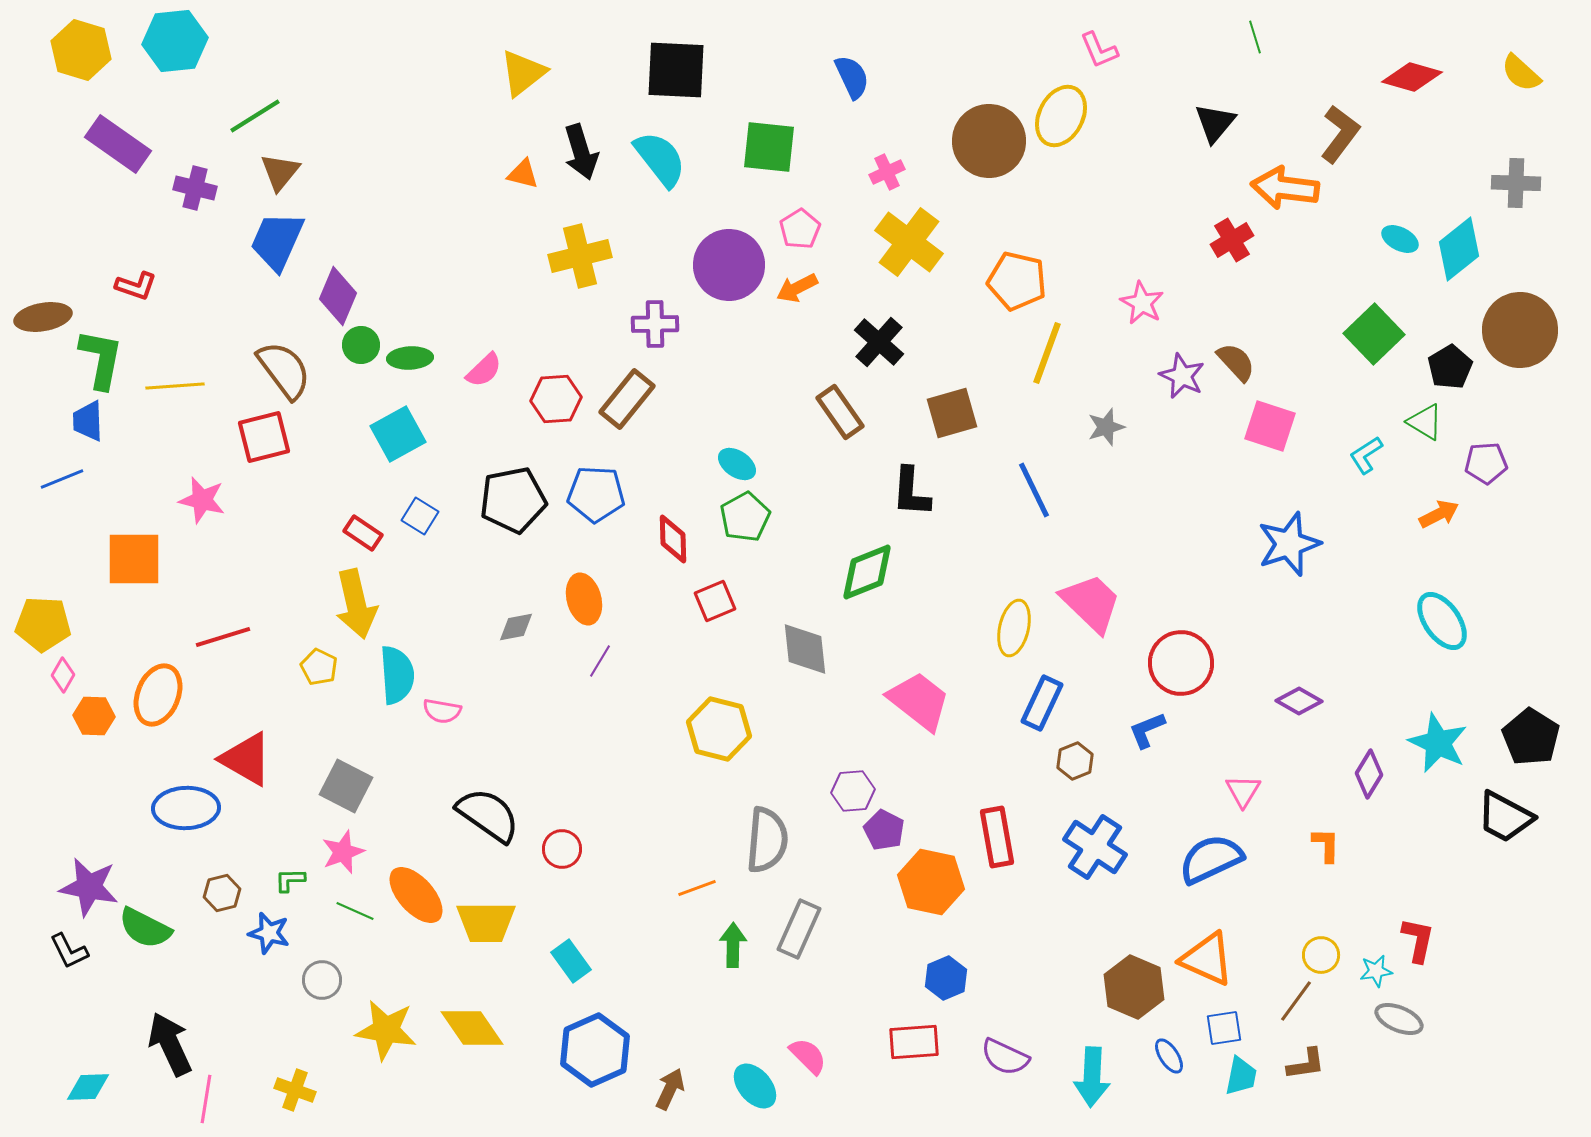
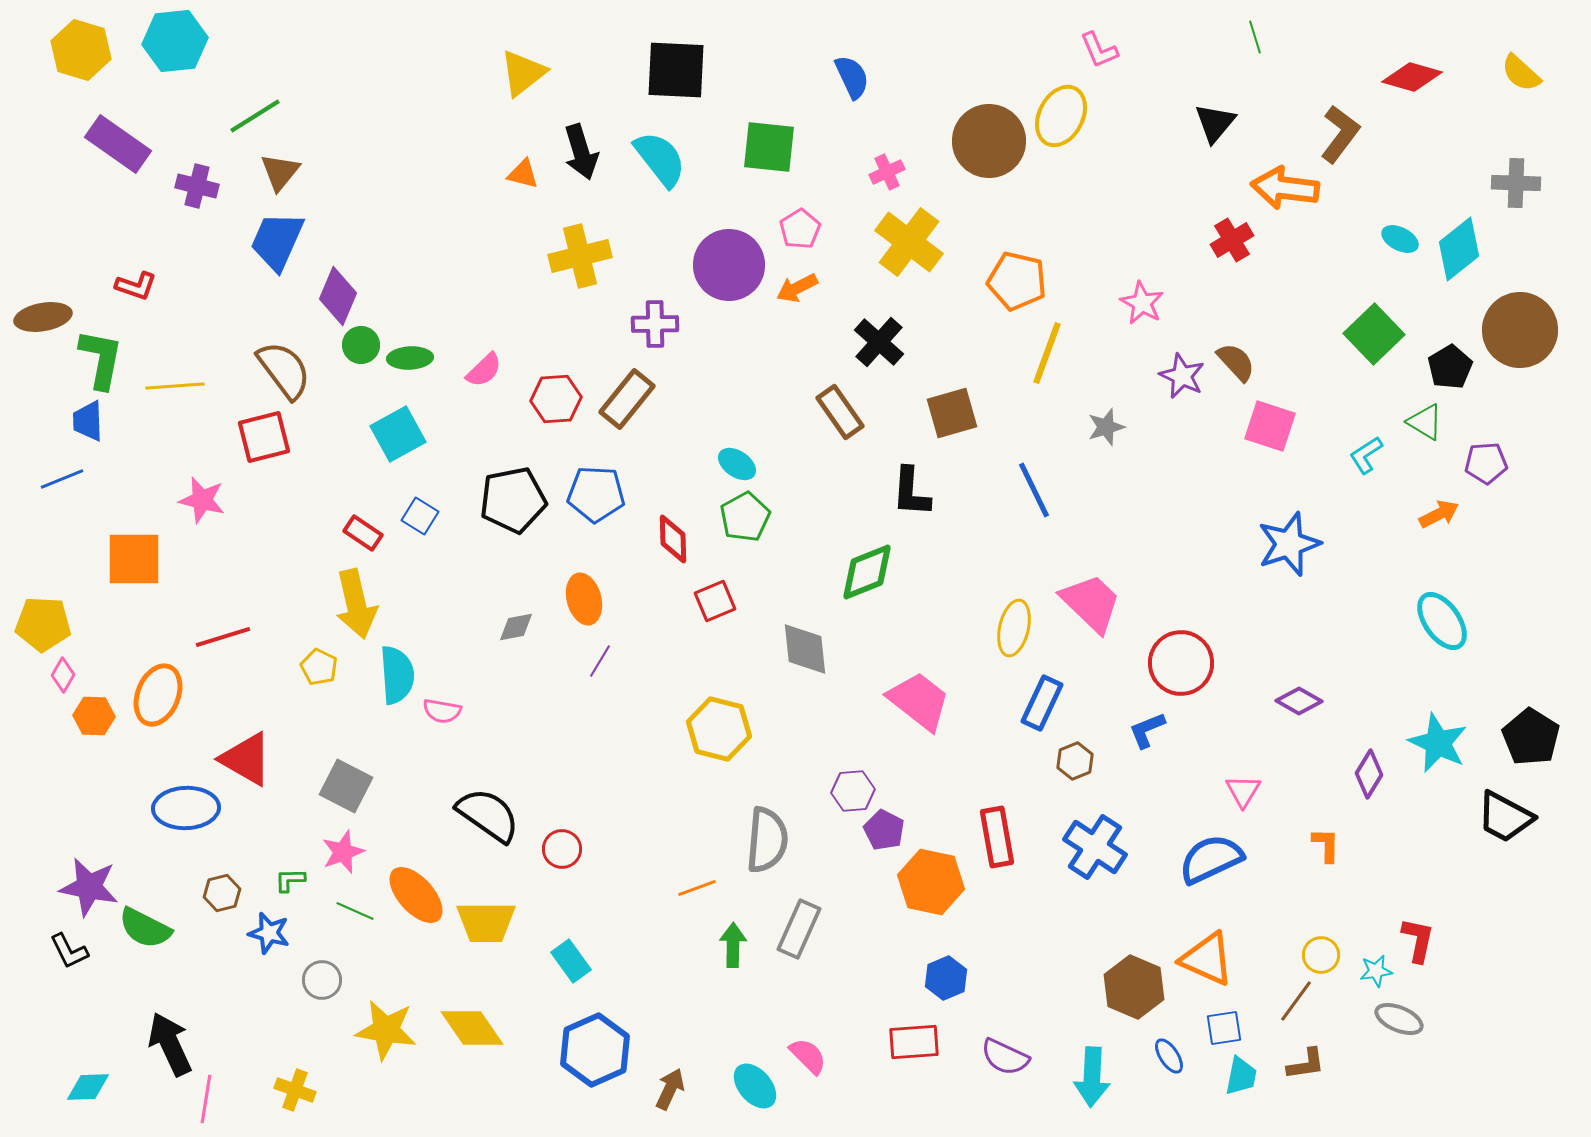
purple cross at (195, 188): moved 2 px right, 2 px up
